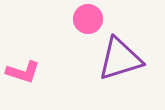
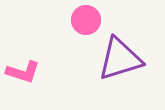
pink circle: moved 2 px left, 1 px down
